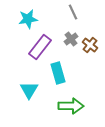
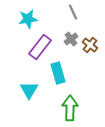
green arrow: moved 1 px left, 2 px down; rotated 90 degrees counterclockwise
